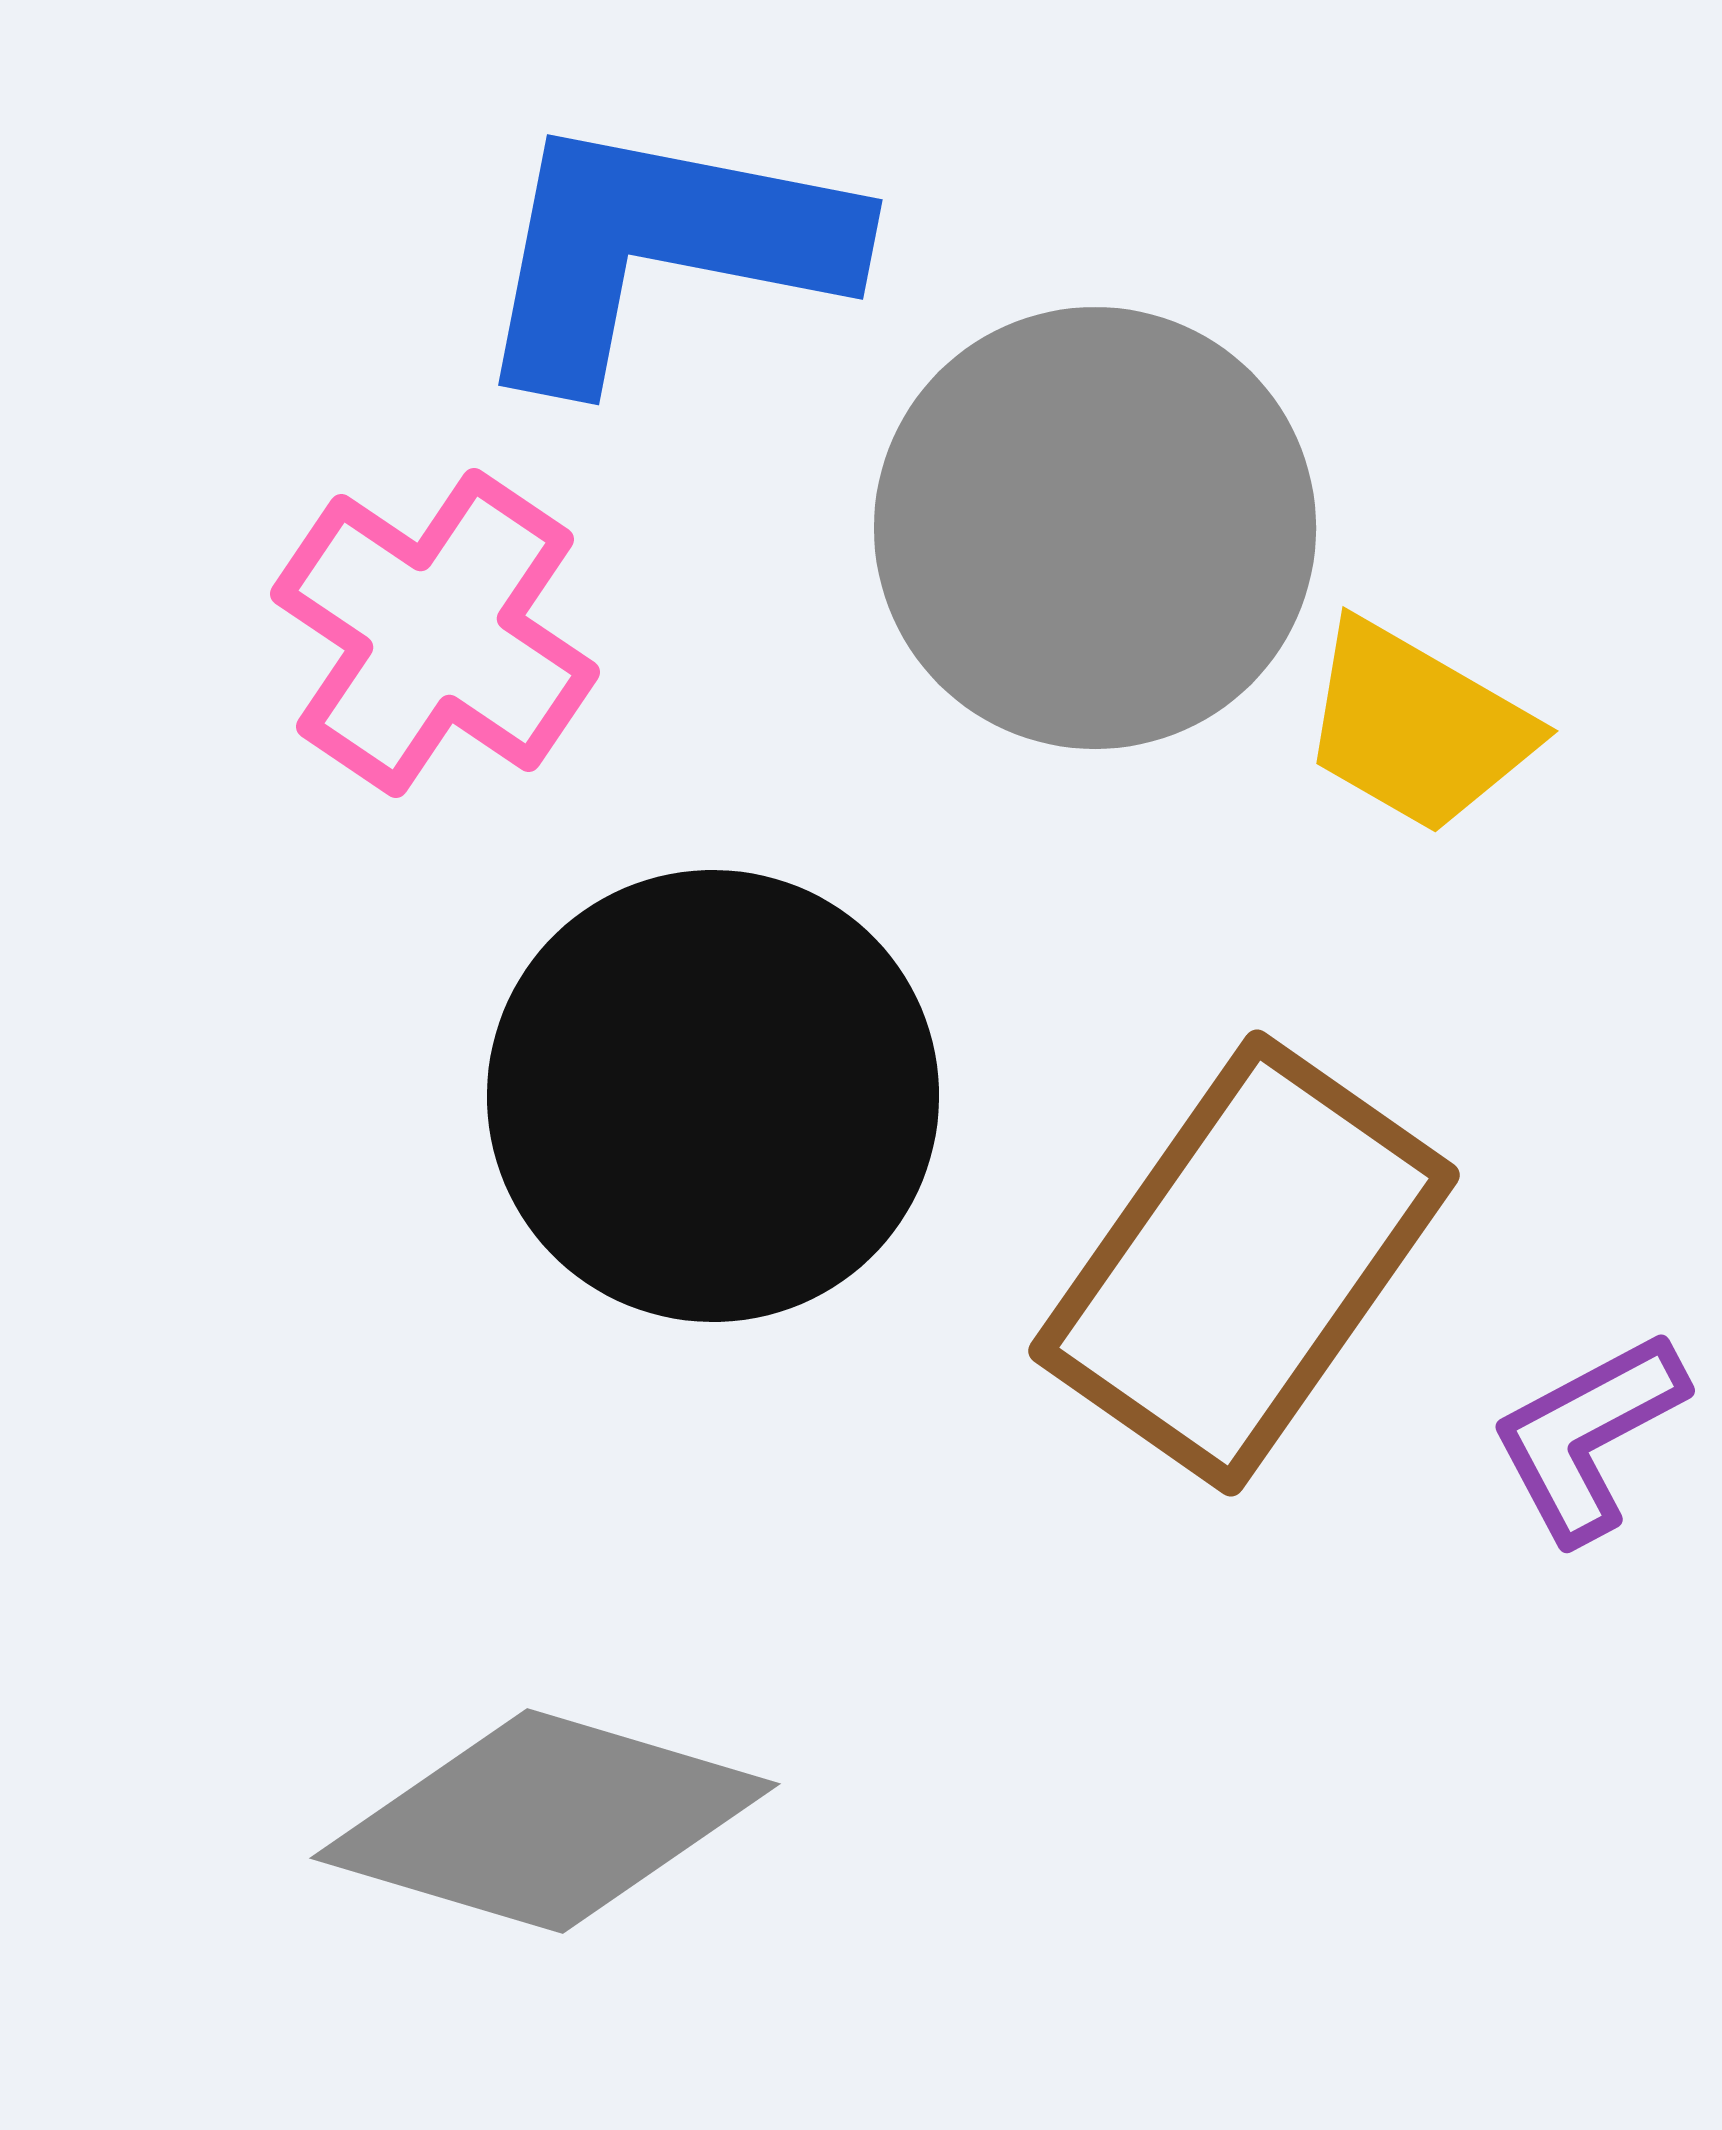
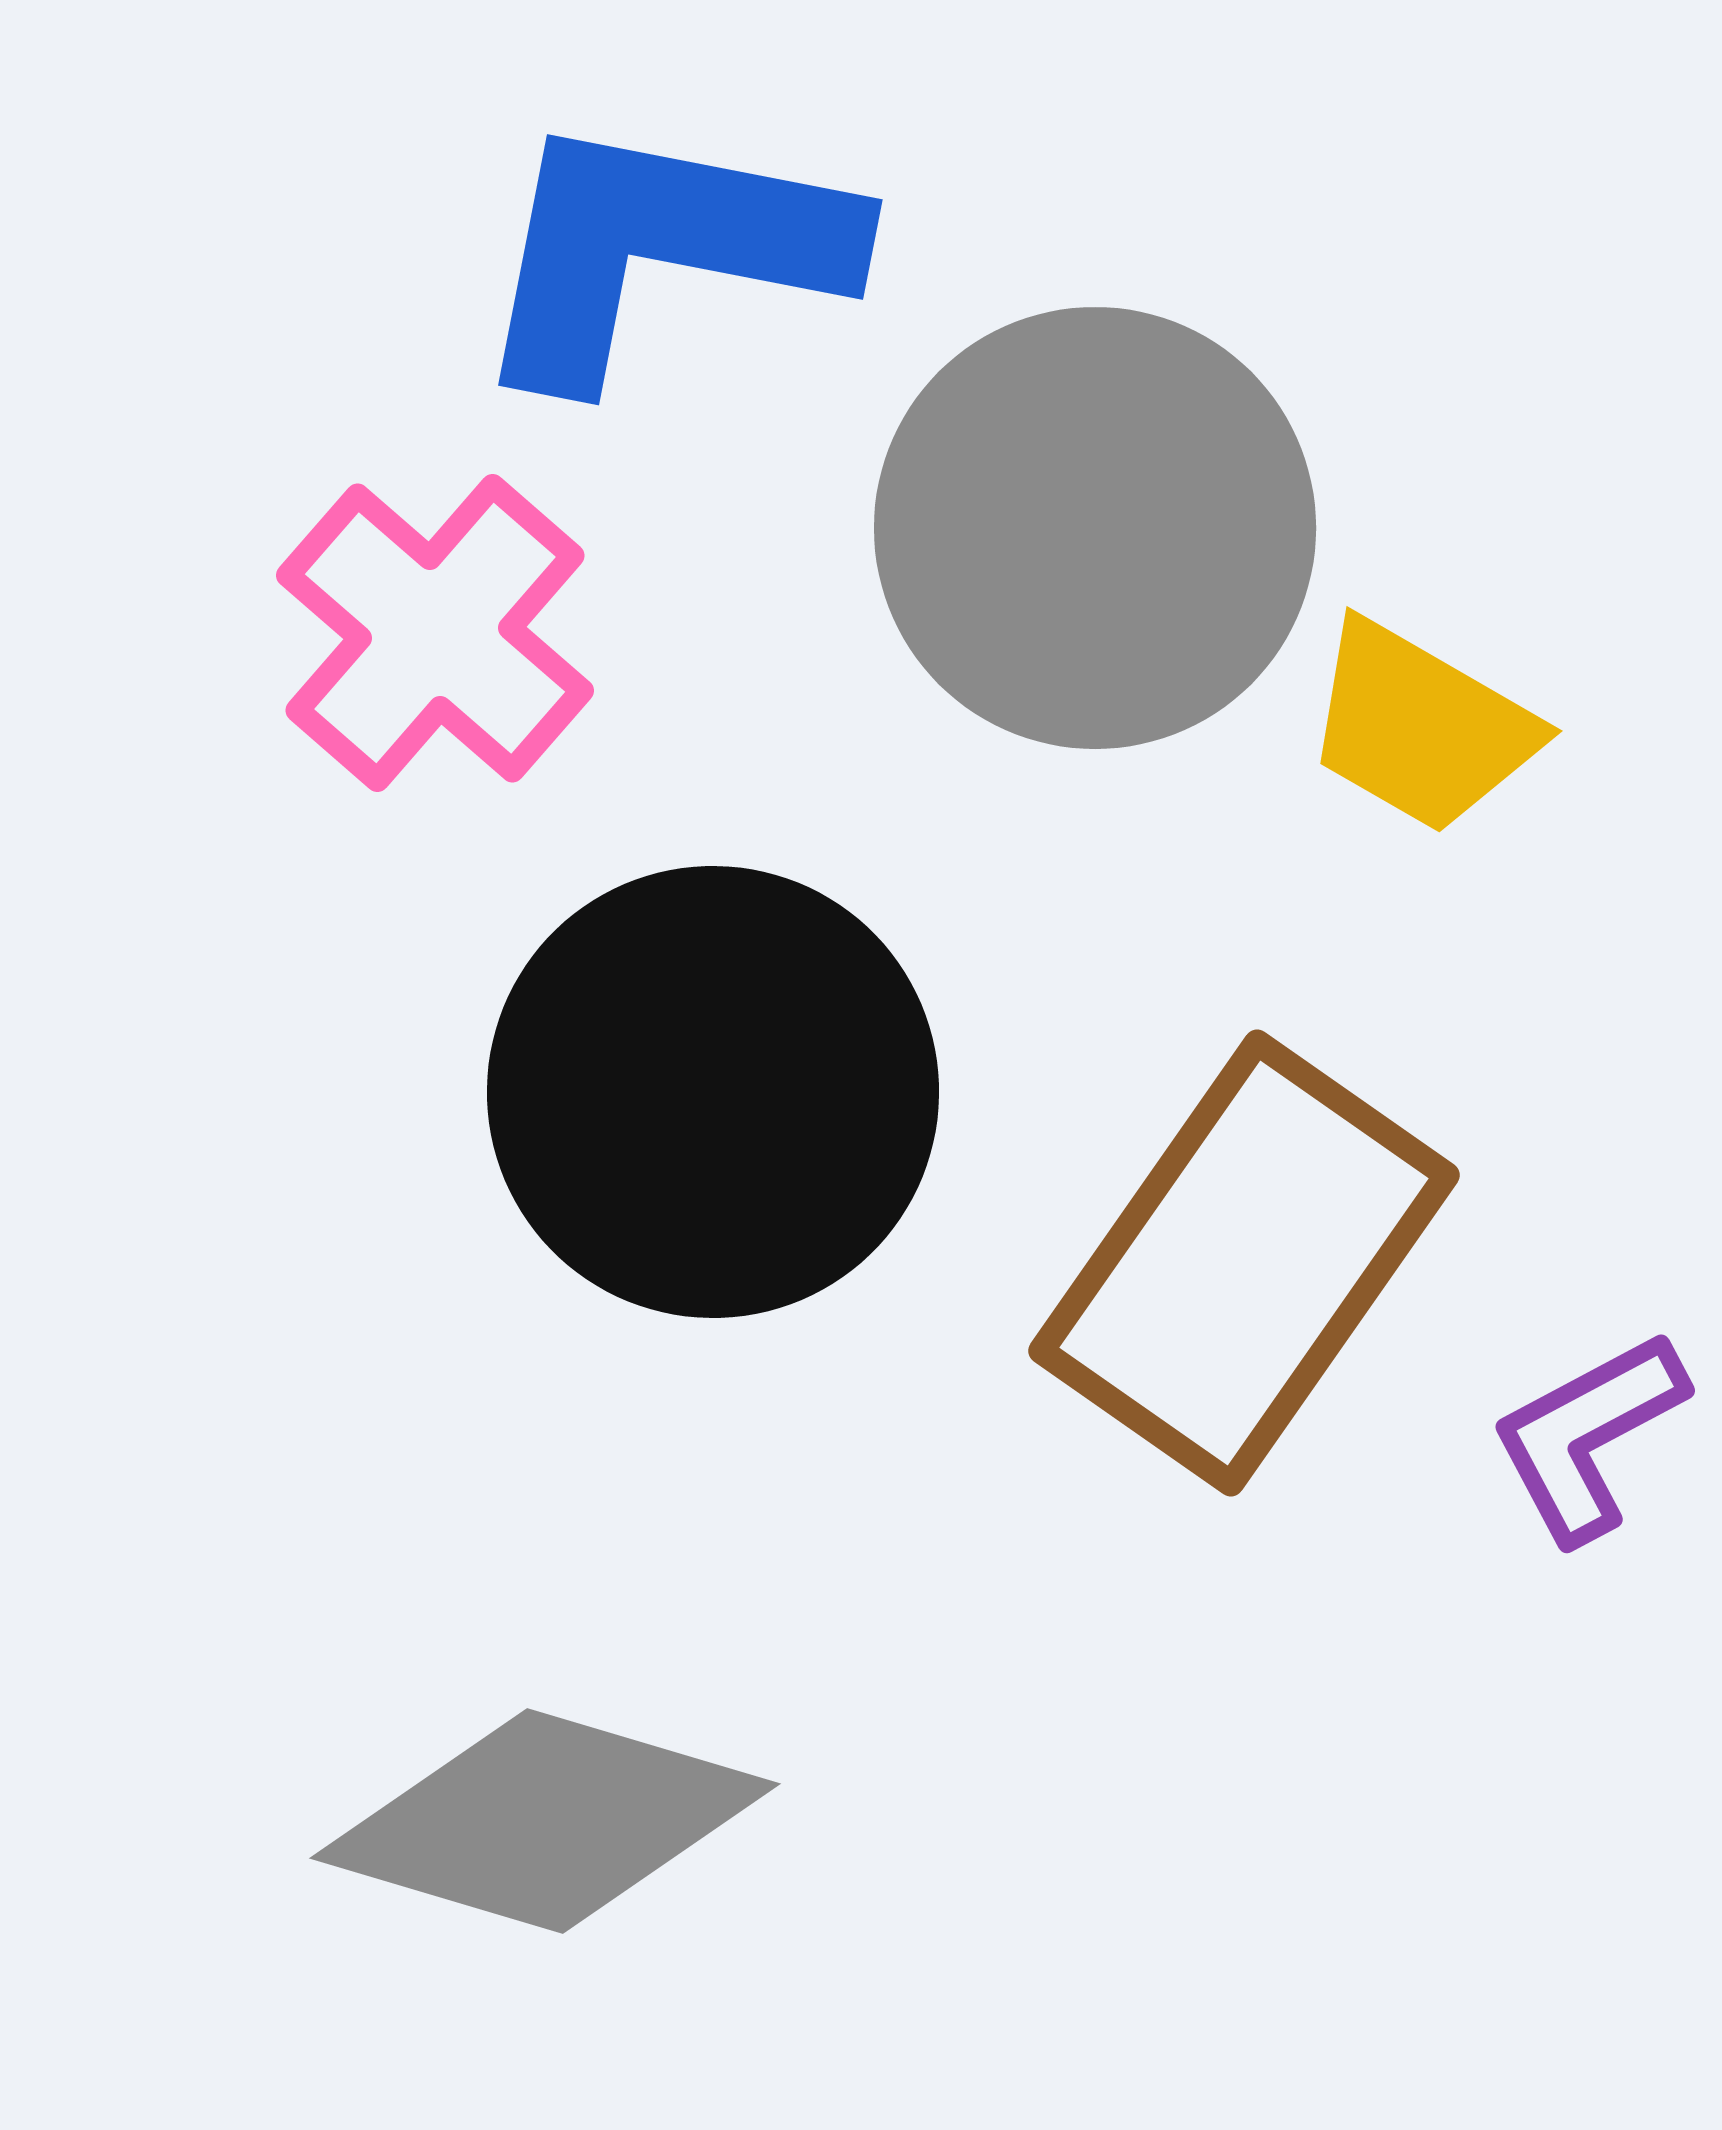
pink cross: rotated 7 degrees clockwise
yellow trapezoid: moved 4 px right
black circle: moved 4 px up
